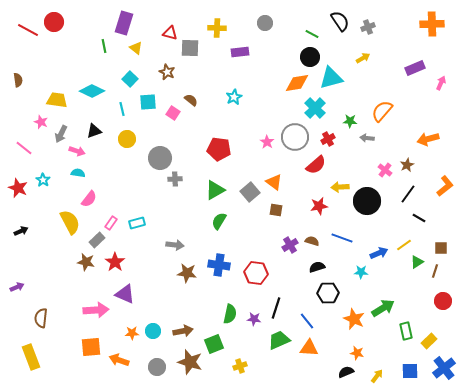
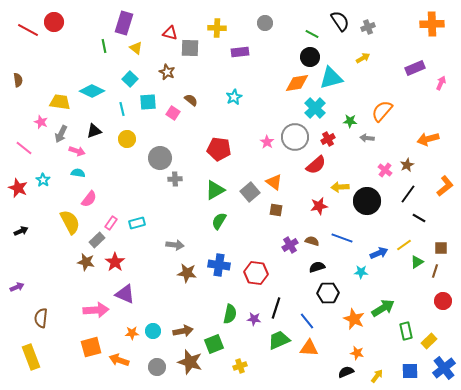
yellow trapezoid at (57, 100): moved 3 px right, 2 px down
orange square at (91, 347): rotated 10 degrees counterclockwise
